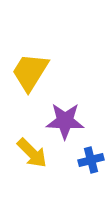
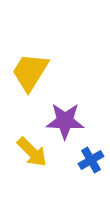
yellow arrow: moved 1 px up
blue cross: rotated 15 degrees counterclockwise
